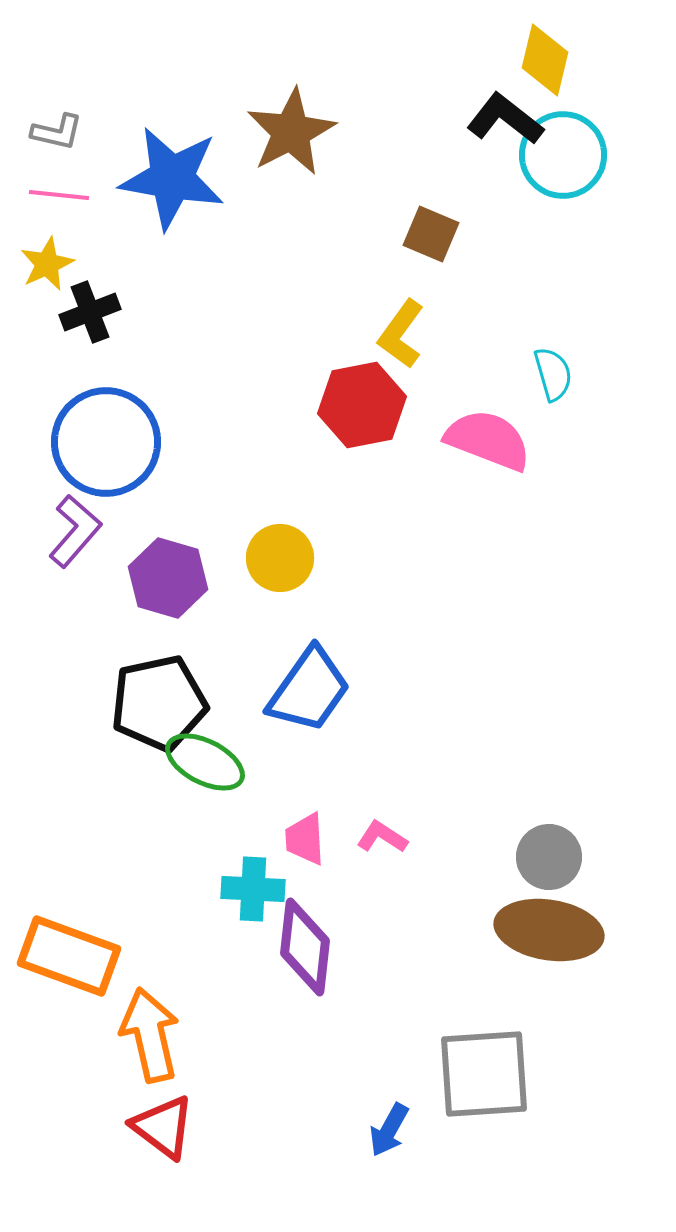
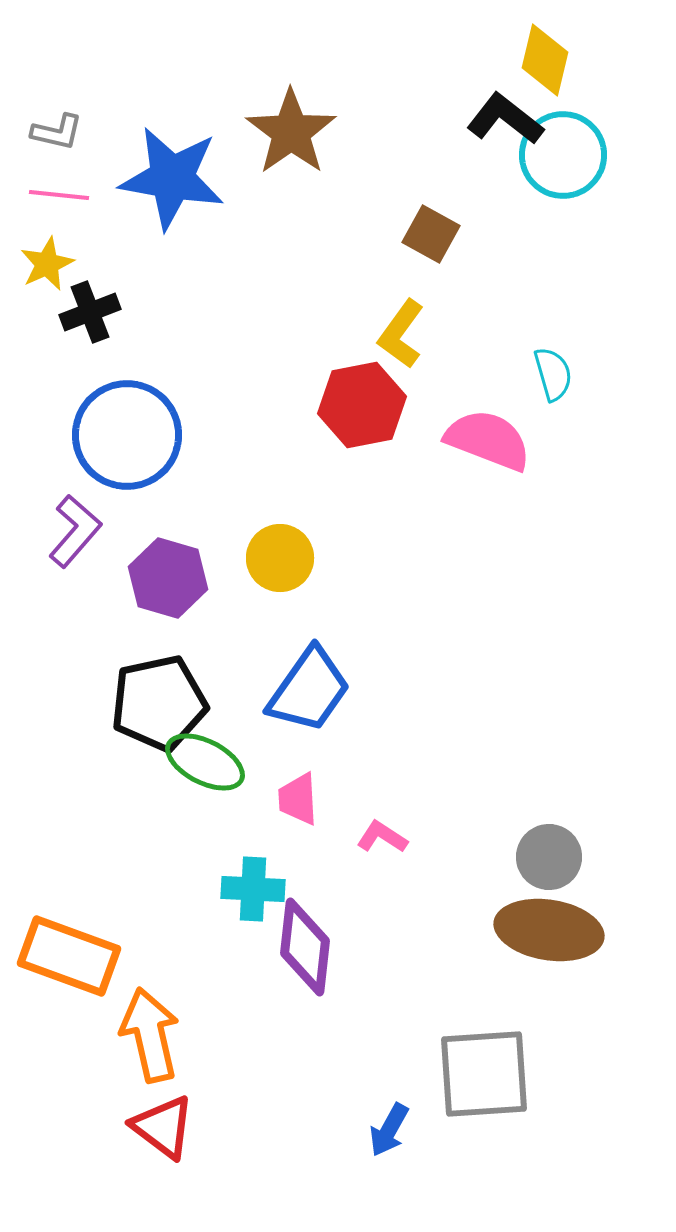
brown star: rotated 8 degrees counterclockwise
brown square: rotated 6 degrees clockwise
blue circle: moved 21 px right, 7 px up
pink trapezoid: moved 7 px left, 40 px up
